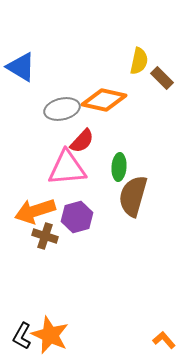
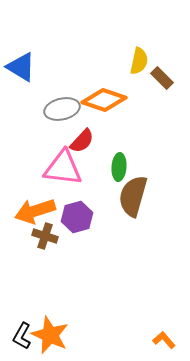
orange diamond: rotated 6 degrees clockwise
pink triangle: moved 4 px left; rotated 12 degrees clockwise
